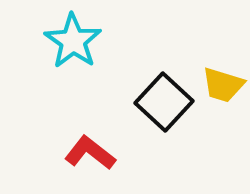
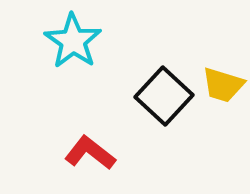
black square: moved 6 px up
